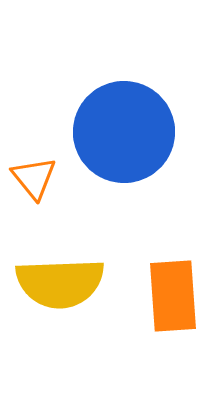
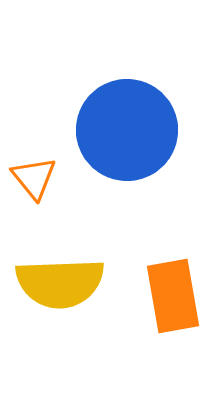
blue circle: moved 3 px right, 2 px up
orange rectangle: rotated 6 degrees counterclockwise
